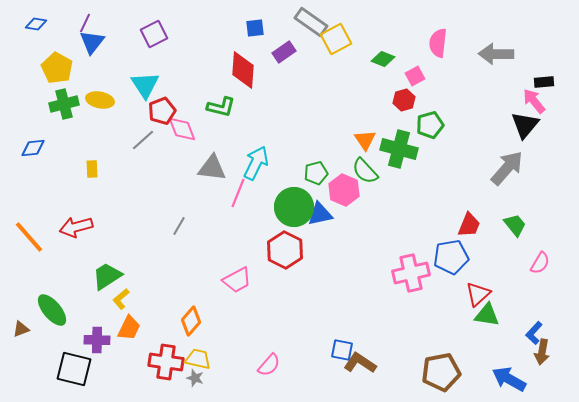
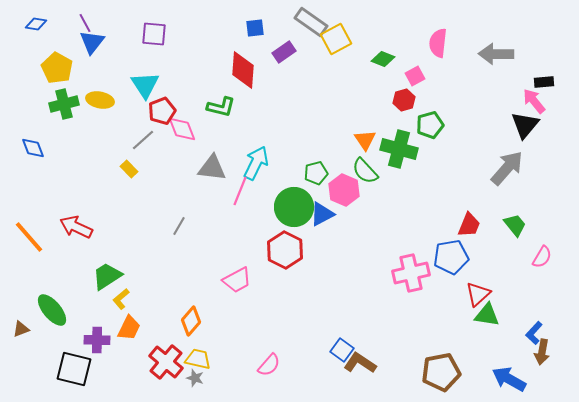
purple line at (85, 23): rotated 54 degrees counterclockwise
purple square at (154, 34): rotated 32 degrees clockwise
blue diamond at (33, 148): rotated 75 degrees clockwise
yellow rectangle at (92, 169): moved 37 px right; rotated 42 degrees counterclockwise
pink line at (238, 193): moved 2 px right, 2 px up
blue triangle at (320, 214): moved 2 px right; rotated 16 degrees counterclockwise
red arrow at (76, 227): rotated 40 degrees clockwise
pink semicircle at (540, 263): moved 2 px right, 6 px up
blue square at (342, 350): rotated 25 degrees clockwise
red cross at (166, 362): rotated 32 degrees clockwise
